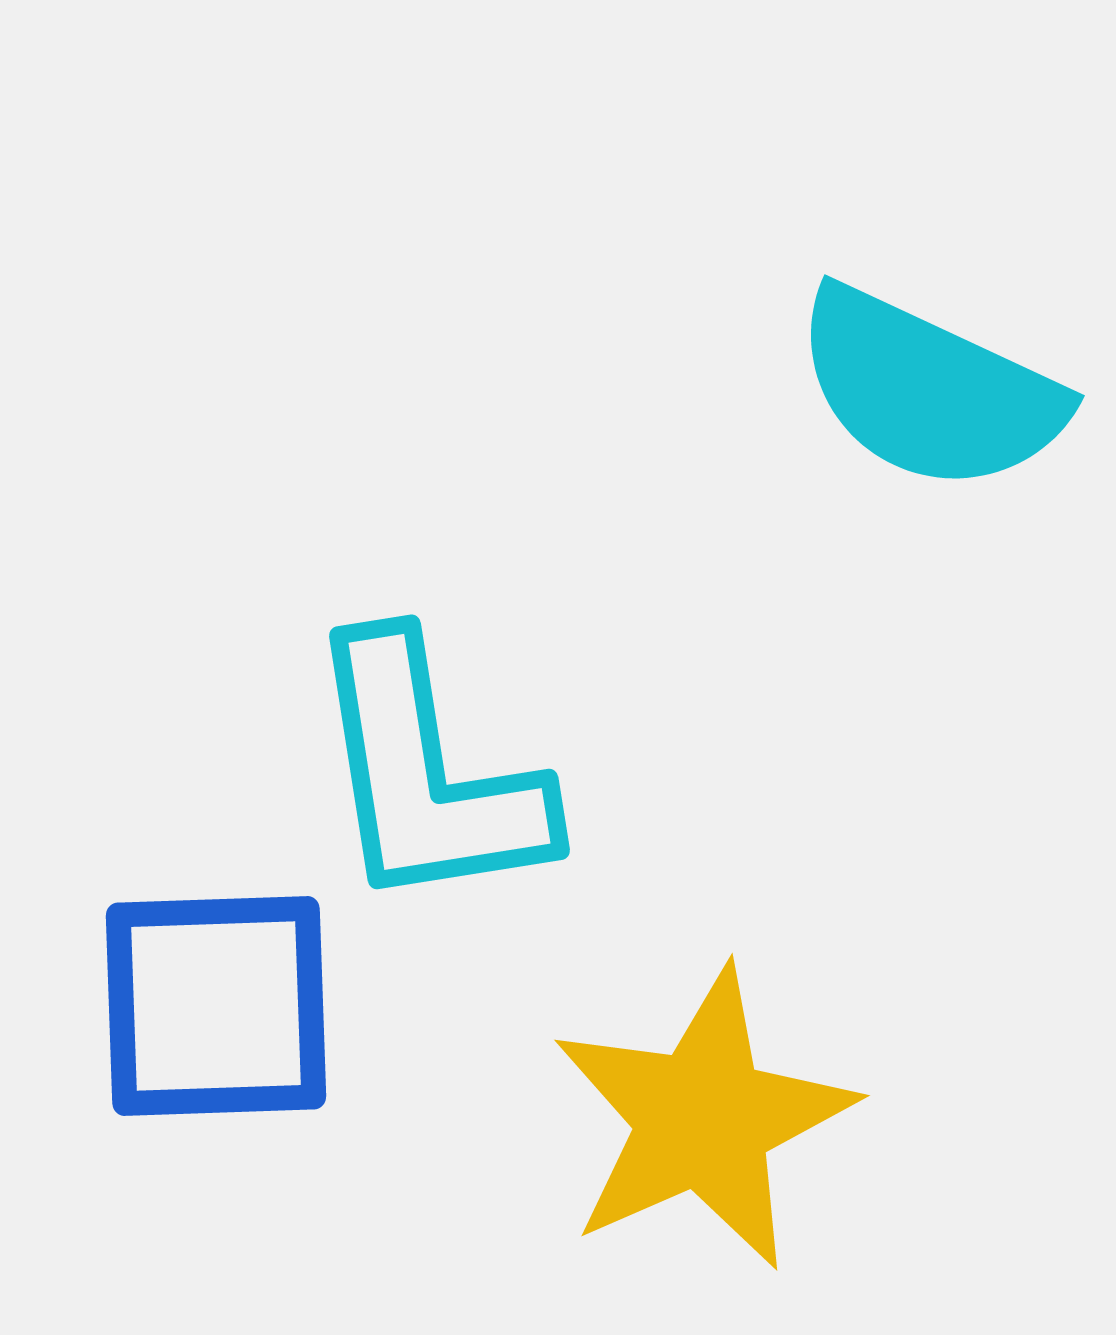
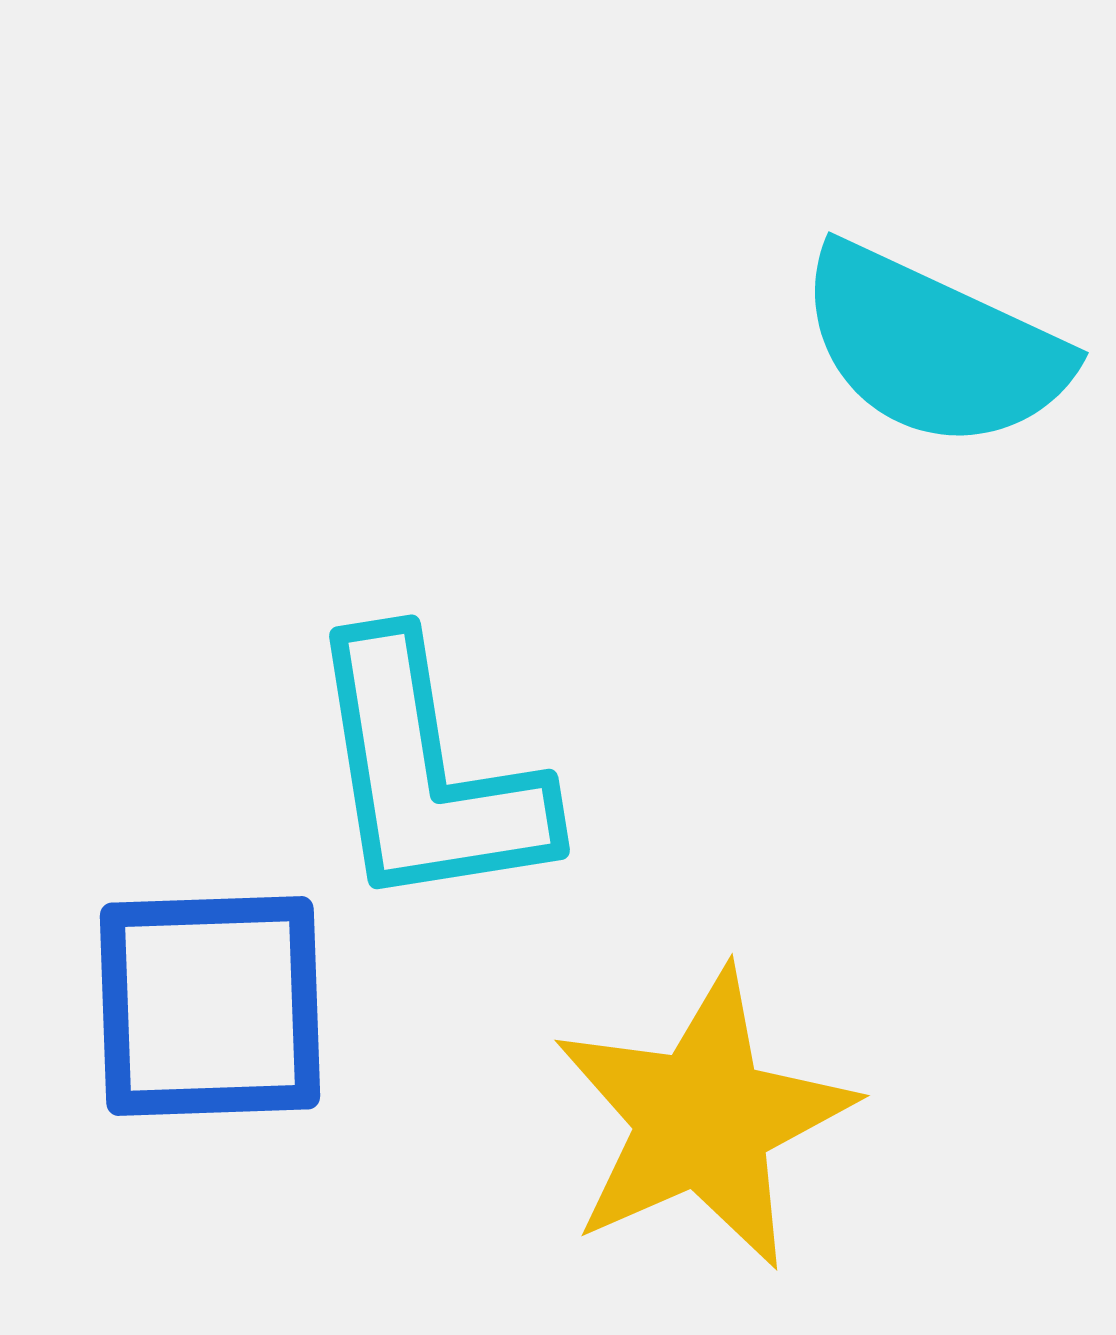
cyan semicircle: moved 4 px right, 43 px up
blue square: moved 6 px left
